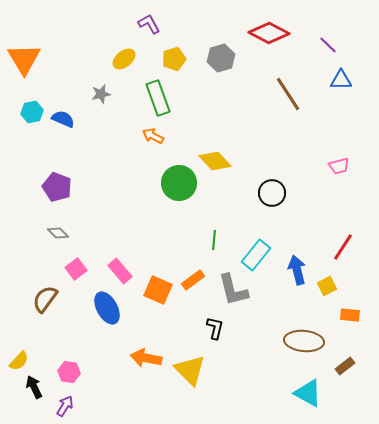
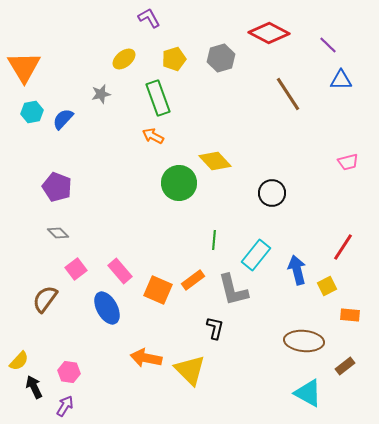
purple L-shape at (149, 24): moved 6 px up
orange triangle at (24, 59): moved 8 px down
blue semicircle at (63, 119): rotated 70 degrees counterclockwise
pink trapezoid at (339, 166): moved 9 px right, 4 px up
